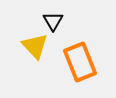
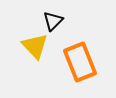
black triangle: rotated 15 degrees clockwise
